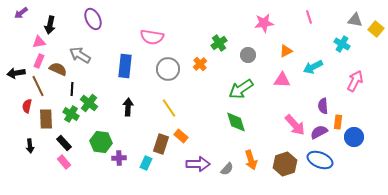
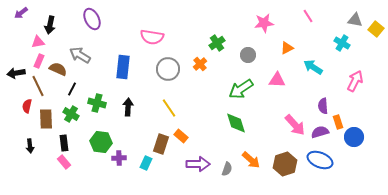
pink line at (309, 17): moved 1 px left, 1 px up; rotated 16 degrees counterclockwise
purple ellipse at (93, 19): moved 1 px left
pink triangle at (39, 42): moved 1 px left
green cross at (219, 43): moved 2 px left
cyan cross at (342, 44): moved 1 px up
orange triangle at (286, 51): moved 1 px right, 3 px up
blue rectangle at (125, 66): moved 2 px left, 1 px down
cyan arrow at (313, 67): rotated 60 degrees clockwise
pink triangle at (282, 80): moved 5 px left
black line at (72, 89): rotated 24 degrees clockwise
green cross at (89, 103): moved 8 px right; rotated 24 degrees counterclockwise
green diamond at (236, 122): moved 1 px down
orange rectangle at (338, 122): rotated 24 degrees counterclockwise
purple semicircle at (319, 132): moved 1 px right; rotated 12 degrees clockwise
black rectangle at (64, 143): rotated 35 degrees clockwise
orange arrow at (251, 160): rotated 30 degrees counterclockwise
gray semicircle at (227, 169): rotated 24 degrees counterclockwise
